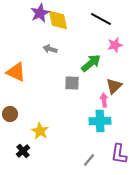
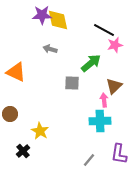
purple star: moved 2 px right, 2 px down; rotated 24 degrees clockwise
black line: moved 3 px right, 11 px down
